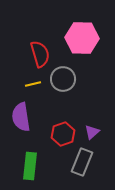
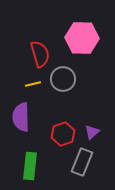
purple semicircle: rotated 8 degrees clockwise
